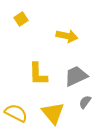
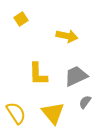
yellow semicircle: rotated 30 degrees clockwise
